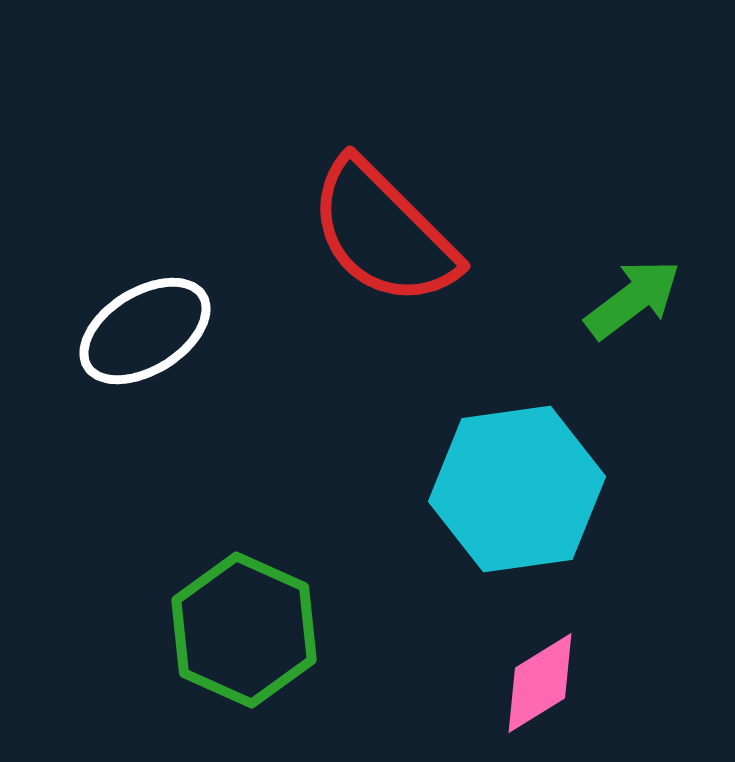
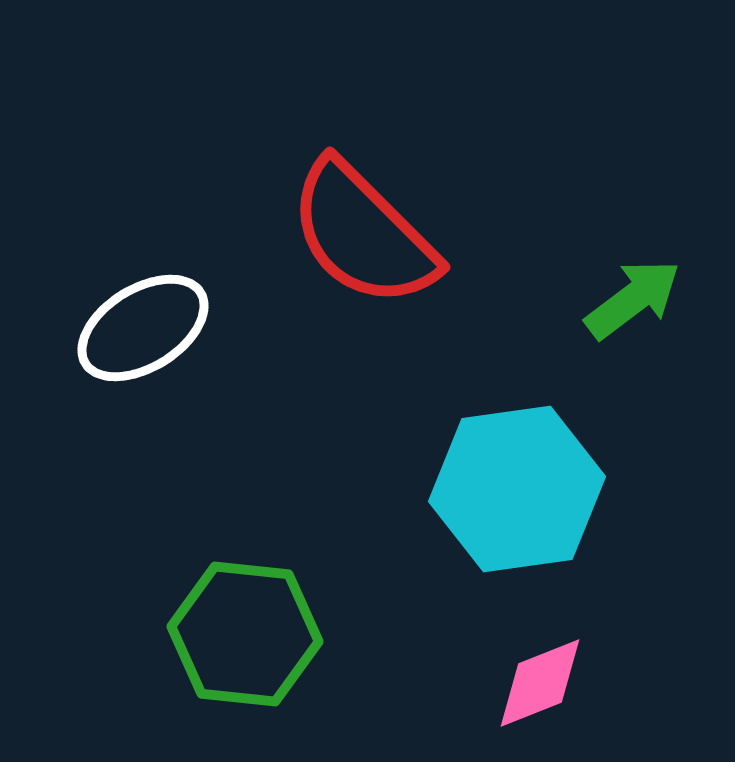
red semicircle: moved 20 px left, 1 px down
white ellipse: moved 2 px left, 3 px up
green hexagon: moved 1 px right, 4 px down; rotated 18 degrees counterclockwise
pink diamond: rotated 10 degrees clockwise
